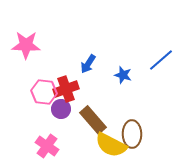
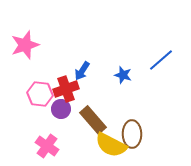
pink star: moved 1 px left; rotated 20 degrees counterclockwise
blue arrow: moved 6 px left, 7 px down
pink hexagon: moved 4 px left, 2 px down
